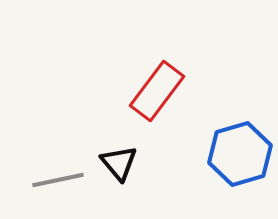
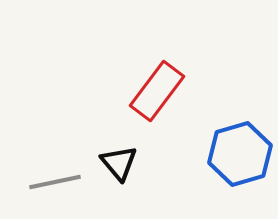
gray line: moved 3 px left, 2 px down
